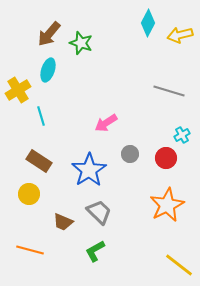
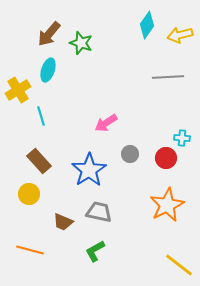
cyan diamond: moved 1 px left, 2 px down; rotated 8 degrees clockwise
gray line: moved 1 px left, 14 px up; rotated 20 degrees counterclockwise
cyan cross: moved 3 px down; rotated 35 degrees clockwise
brown rectangle: rotated 15 degrees clockwise
gray trapezoid: rotated 32 degrees counterclockwise
